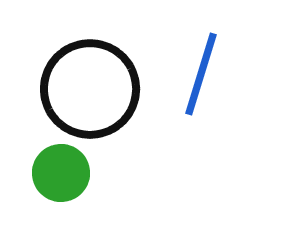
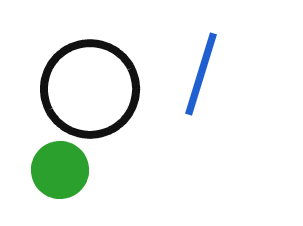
green circle: moved 1 px left, 3 px up
